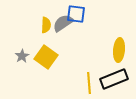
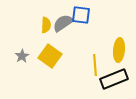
blue square: moved 5 px right, 1 px down
yellow square: moved 4 px right, 1 px up
yellow line: moved 6 px right, 18 px up
